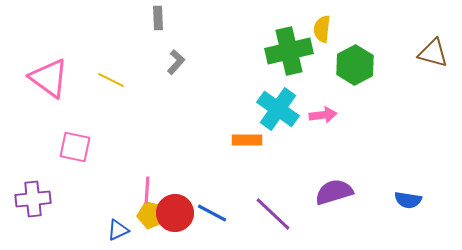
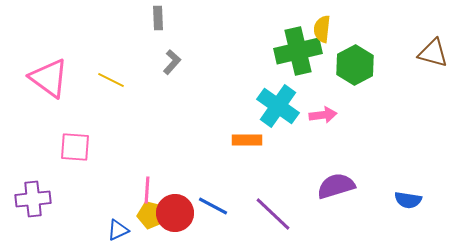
green cross: moved 9 px right
gray L-shape: moved 4 px left
cyan cross: moved 3 px up
pink square: rotated 8 degrees counterclockwise
purple semicircle: moved 2 px right, 6 px up
blue line: moved 1 px right, 7 px up
